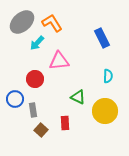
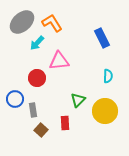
red circle: moved 2 px right, 1 px up
green triangle: moved 3 px down; rotated 49 degrees clockwise
